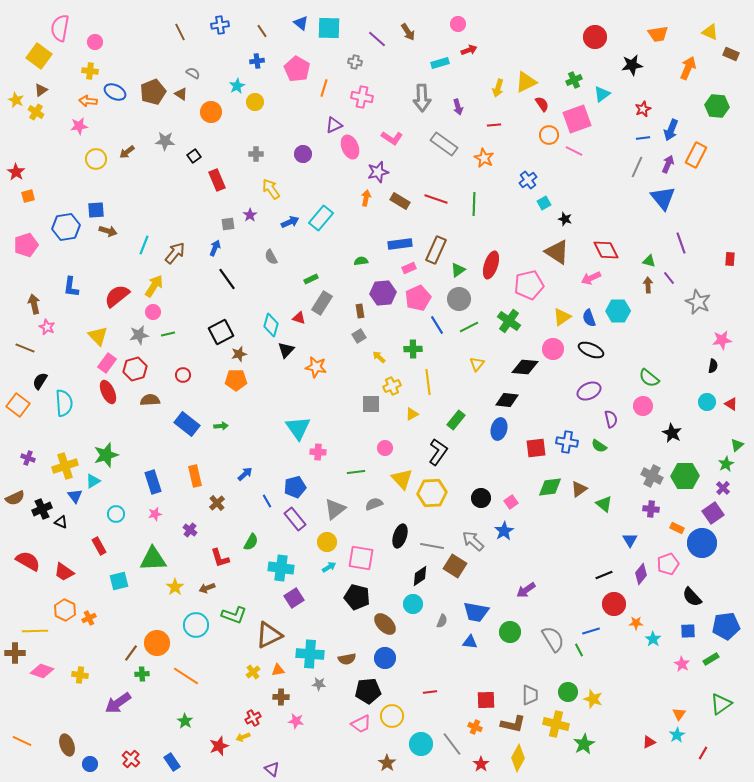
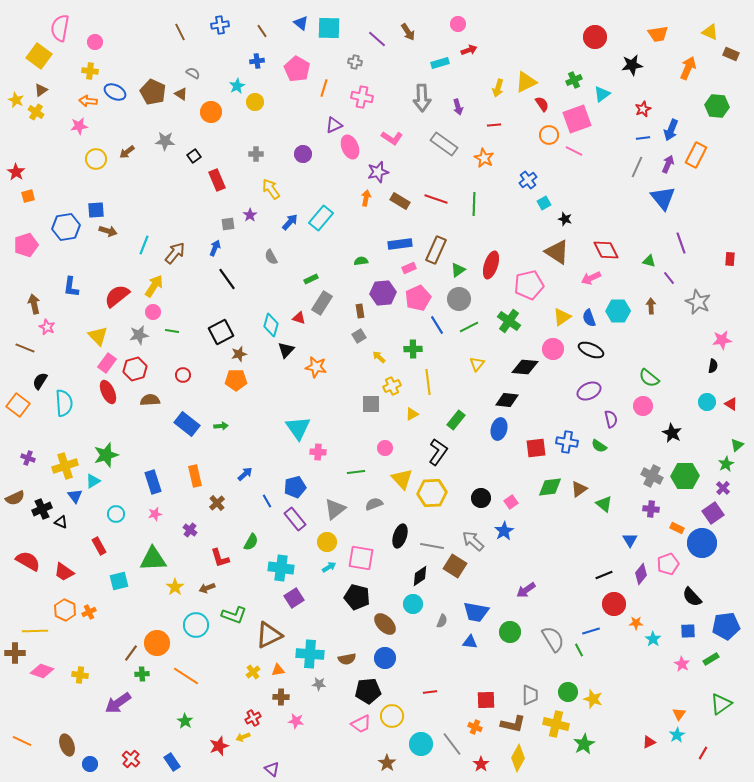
brown pentagon at (153, 92): rotated 25 degrees counterclockwise
blue arrow at (290, 222): rotated 24 degrees counterclockwise
brown arrow at (648, 285): moved 3 px right, 21 px down
green line at (168, 334): moved 4 px right, 3 px up; rotated 24 degrees clockwise
orange cross at (89, 618): moved 6 px up
